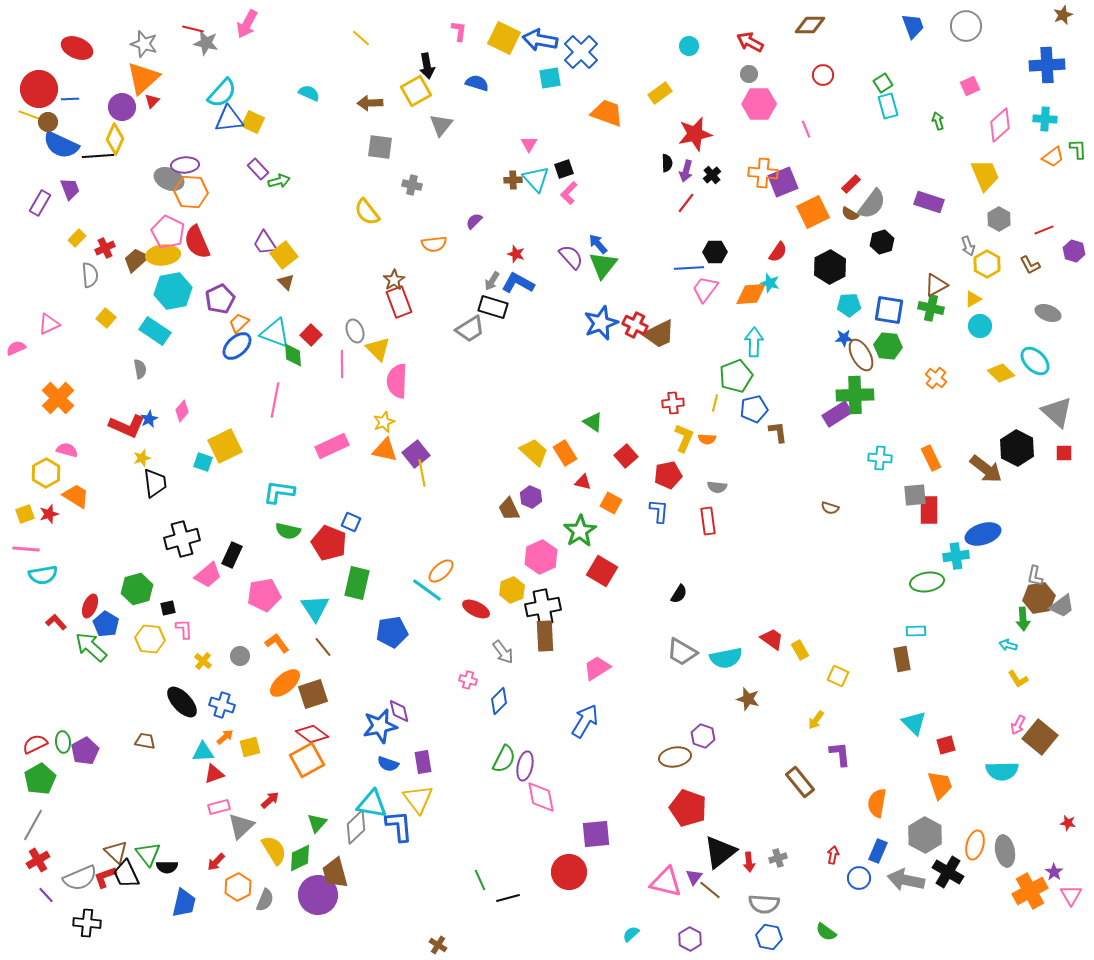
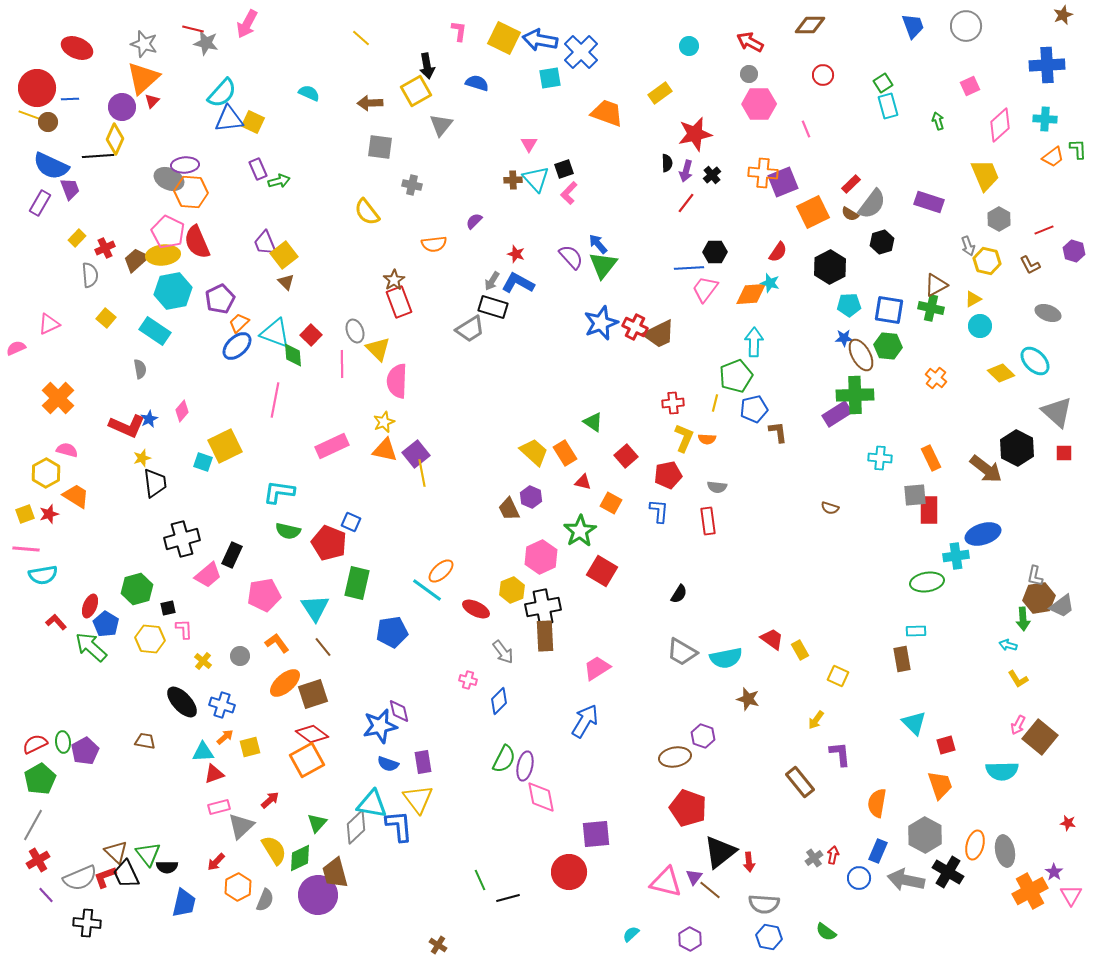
red circle at (39, 89): moved 2 px left, 1 px up
blue semicircle at (61, 145): moved 10 px left, 21 px down
purple rectangle at (258, 169): rotated 20 degrees clockwise
purple trapezoid at (265, 243): rotated 12 degrees clockwise
yellow hexagon at (987, 264): moved 3 px up; rotated 16 degrees counterclockwise
red cross at (635, 325): moved 2 px down
gray cross at (778, 858): moved 36 px right; rotated 18 degrees counterclockwise
